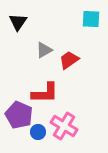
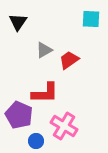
blue circle: moved 2 px left, 9 px down
